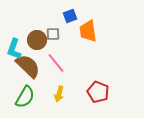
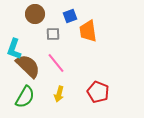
brown circle: moved 2 px left, 26 px up
